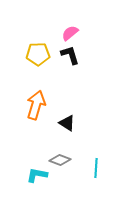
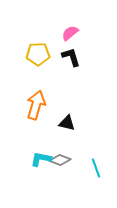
black L-shape: moved 1 px right, 2 px down
black triangle: rotated 18 degrees counterclockwise
cyan line: rotated 24 degrees counterclockwise
cyan L-shape: moved 4 px right, 16 px up
